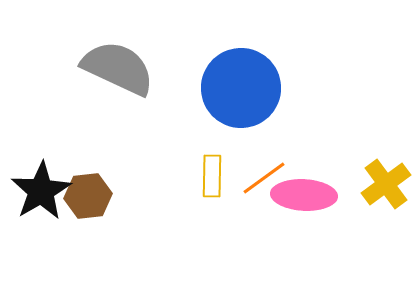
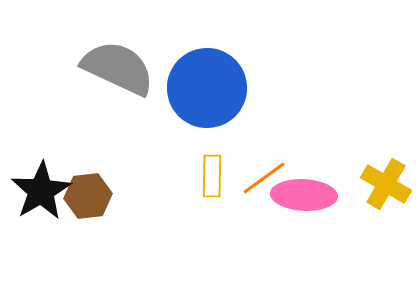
blue circle: moved 34 px left
yellow cross: rotated 24 degrees counterclockwise
